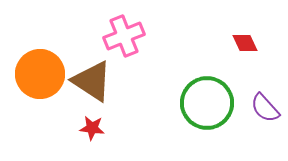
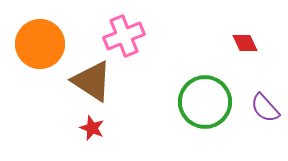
orange circle: moved 30 px up
green circle: moved 2 px left, 1 px up
red star: rotated 15 degrees clockwise
